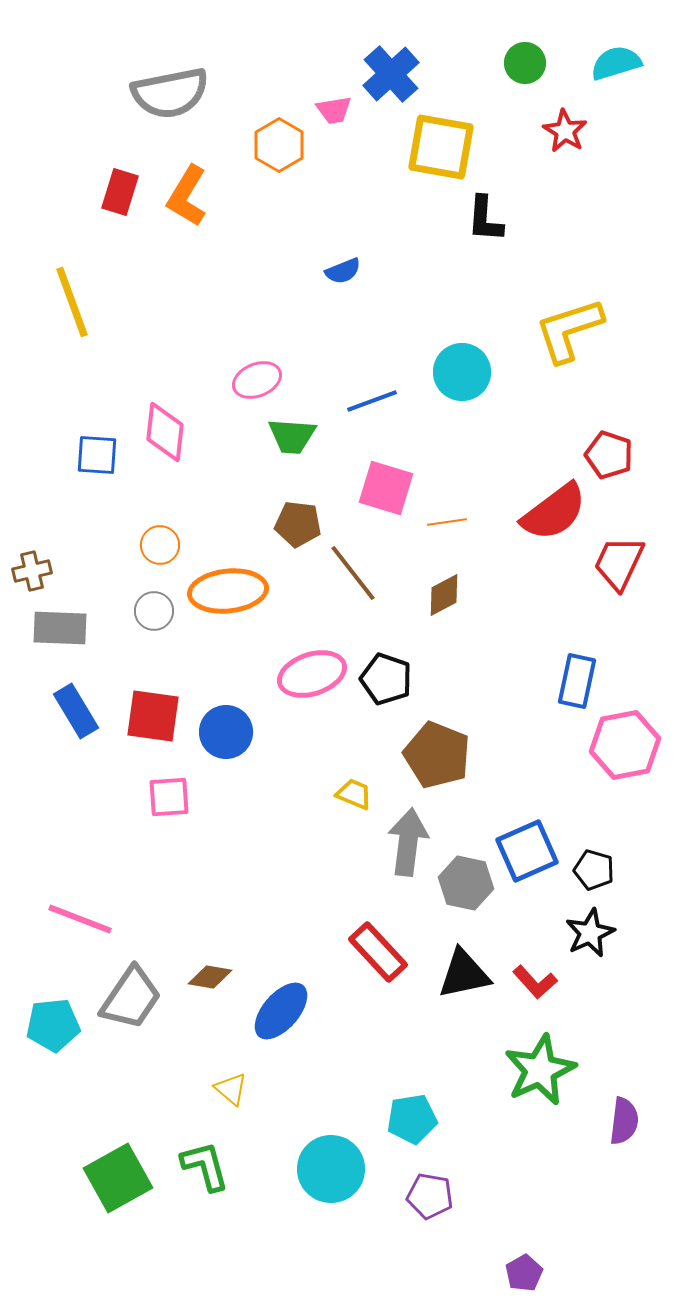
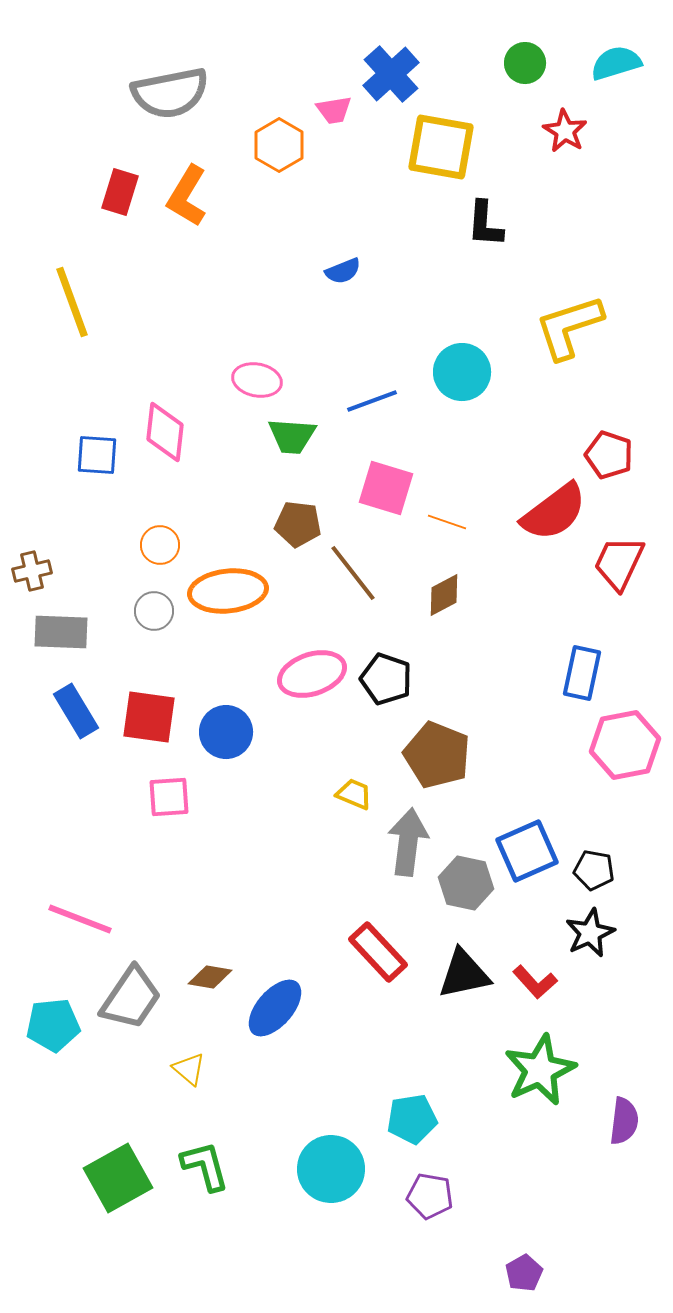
black L-shape at (485, 219): moved 5 px down
yellow L-shape at (569, 330): moved 3 px up
pink ellipse at (257, 380): rotated 33 degrees clockwise
orange line at (447, 522): rotated 27 degrees clockwise
gray rectangle at (60, 628): moved 1 px right, 4 px down
blue rectangle at (577, 681): moved 5 px right, 8 px up
red square at (153, 716): moved 4 px left, 1 px down
black pentagon at (594, 870): rotated 6 degrees counterclockwise
blue ellipse at (281, 1011): moved 6 px left, 3 px up
yellow triangle at (231, 1089): moved 42 px left, 20 px up
